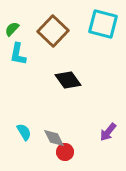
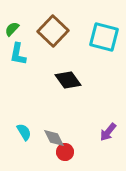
cyan square: moved 1 px right, 13 px down
